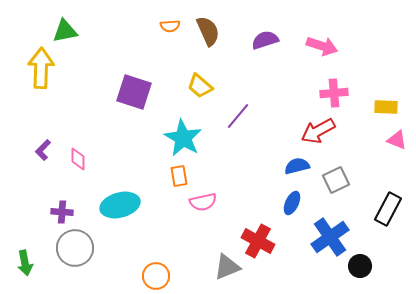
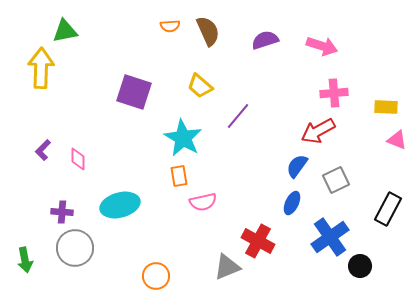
blue semicircle: rotated 40 degrees counterclockwise
green arrow: moved 3 px up
